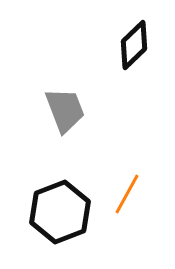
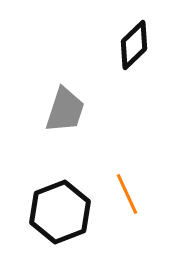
gray trapezoid: rotated 39 degrees clockwise
orange line: rotated 54 degrees counterclockwise
